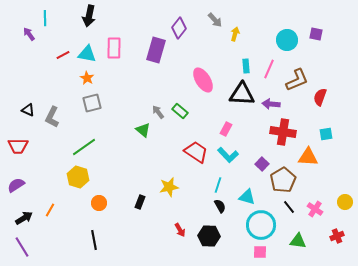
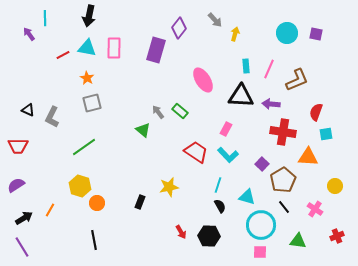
cyan circle at (287, 40): moved 7 px up
cyan triangle at (87, 54): moved 6 px up
black triangle at (242, 94): moved 1 px left, 2 px down
red semicircle at (320, 97): moved 4 px left, 15 px down
yellow hexagon at (78, 177): moved 2 px right, 9 px down
yellow circle at (345, 202): moved 10 px left, 16 px up
orange circle at (99, 203): moved 2 px left
black line at (289, 207): moved 5 px left
red arrow at (180, 230): moved 1 px right, 2 px down
